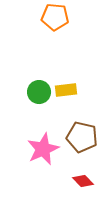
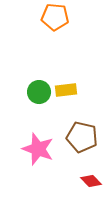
pink star: moved 5 px left; rotated 28 degrees counterclockwise
red diamond: moved 8 px right
